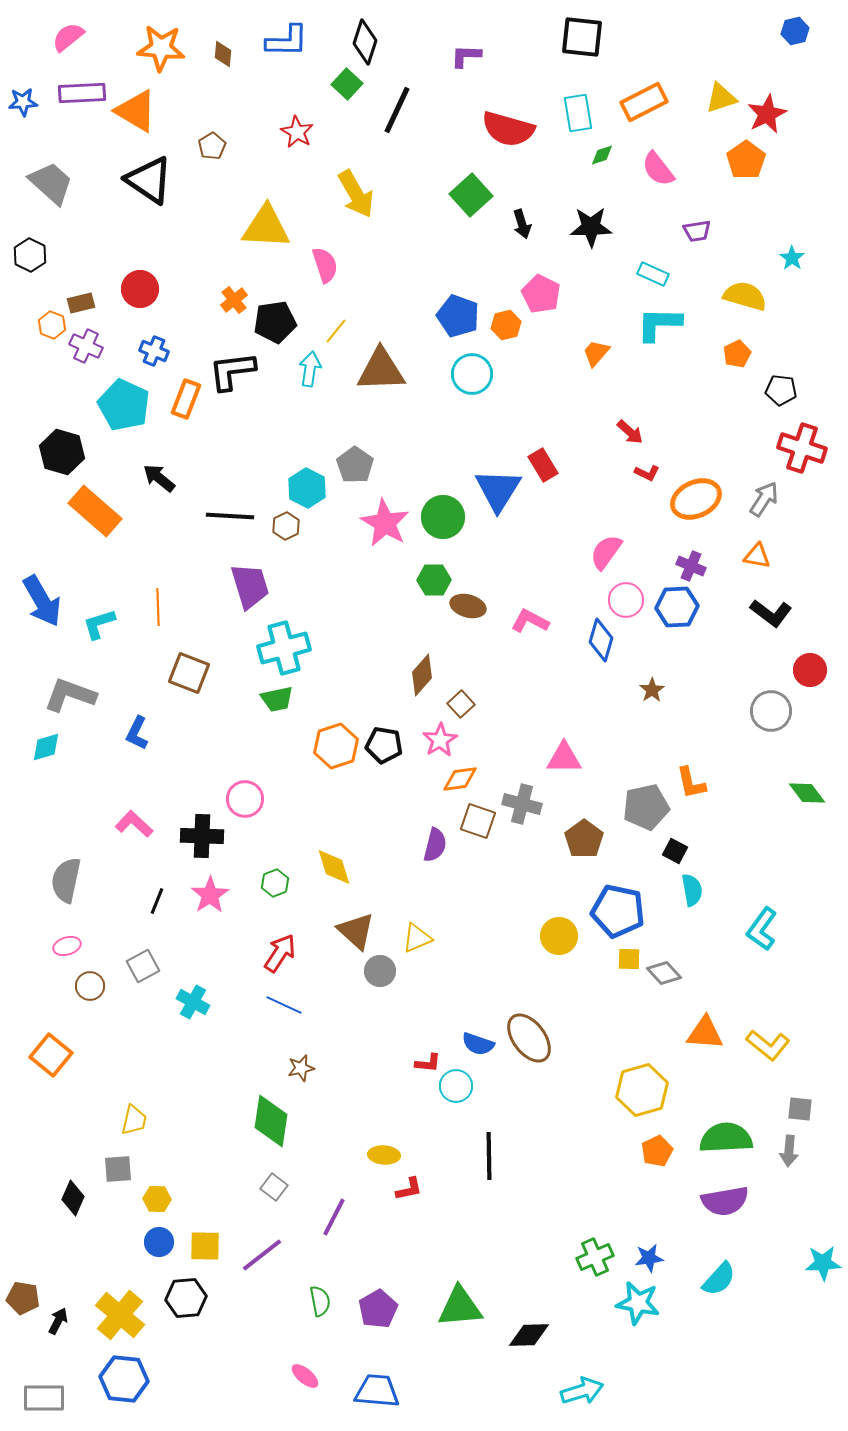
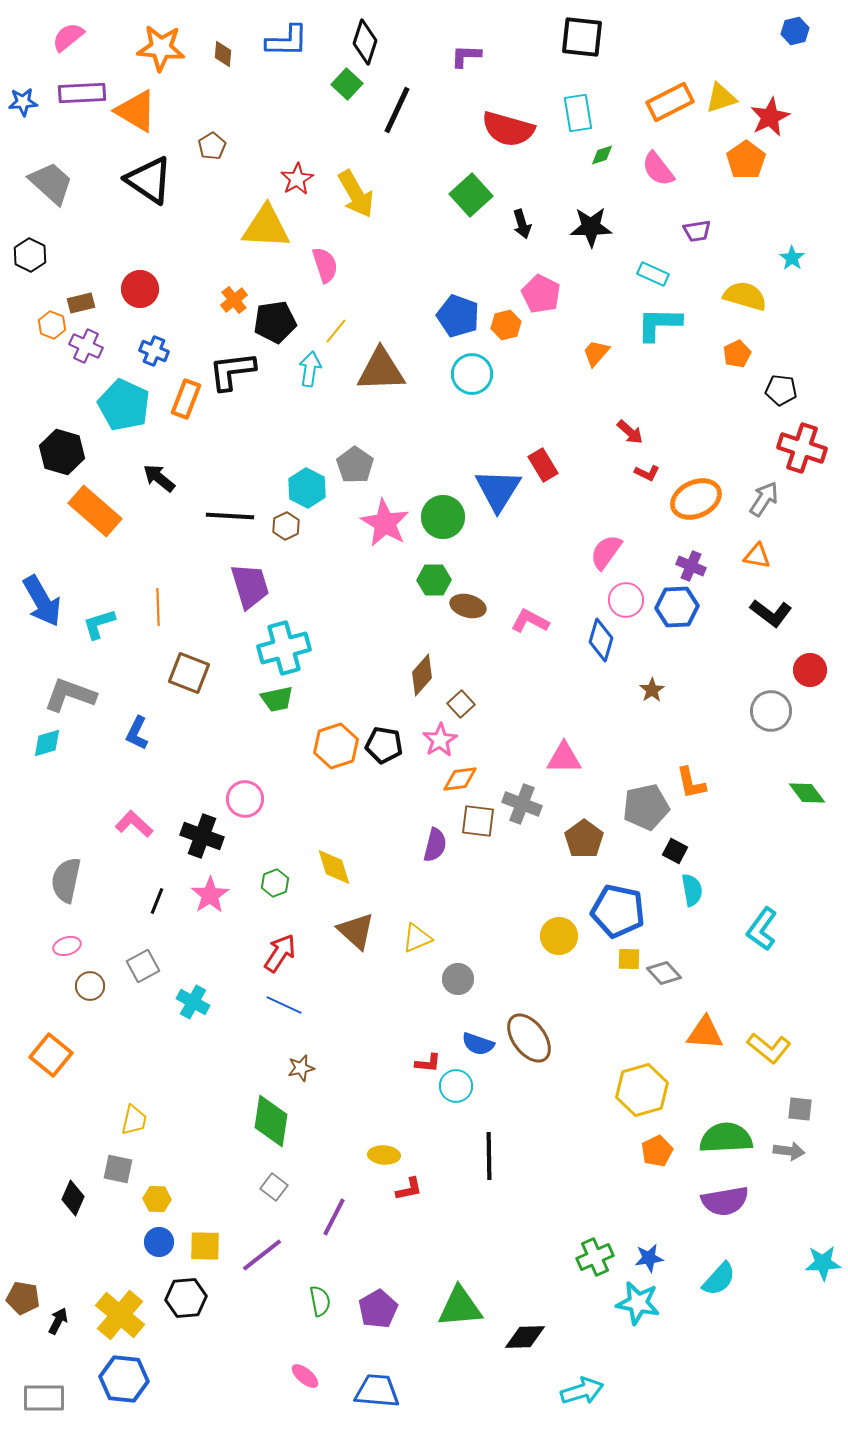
orange rectangle at (644, 102): moved 26 px right
red star at (767, 114): moved 3 px right, 3 px down
red star at (297, 132): moved 47 px down; rotated 12 degrees clockwise
cyan diamond at (46, 747): moved 1 px right, 4 px up
gray cross at (522, 804): rotated 6 degrees clockwise
brown square at (478, 821): rotated 12 degrees counterclockwise
black cross at (202, 836): rotated 18 degrees clockwise
gray circle at (380, 971): moved 78 px right, 8 px down
yellow L-shape at (768, 1045): moved 1 px right, 3 px down
gray arrow at (789, 1151): rotated 88 degrees counterclockwise
gray square at (118, 1169): rotated 16 degrees clockwise
black diamond at (529, 1335): moved 4 px left, 2 px down
